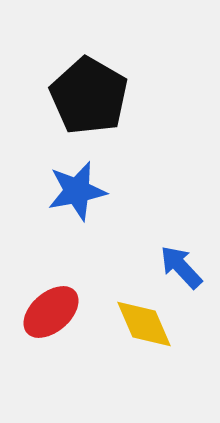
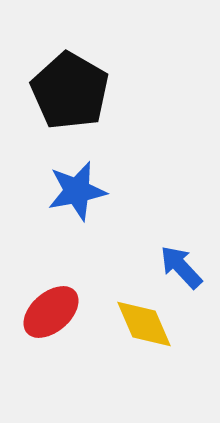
black pentagon: moved 19 px left, 5 px up
